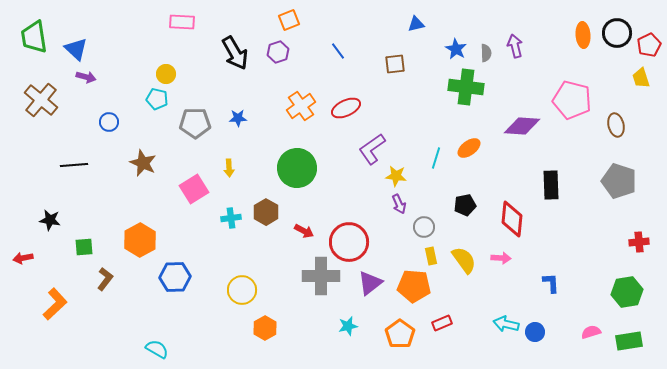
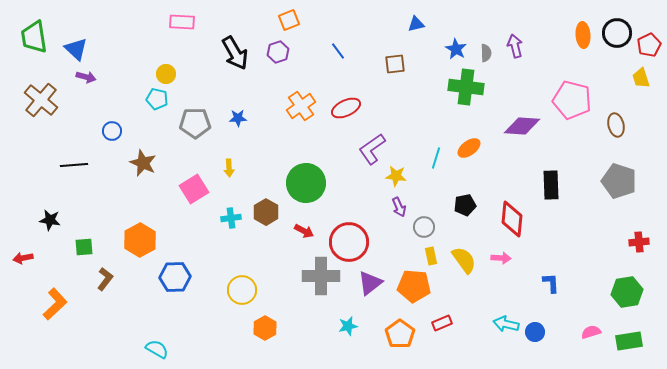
blue circle at (109, 122): moved 3 px right, 9 px down
green circle at (297, 168): moved 9 px right, 15 px down
purple arrow at (399, 204): moved 3 px down
